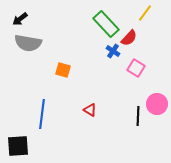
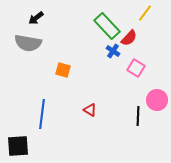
black arrow: moved 16 px right, 1 px up
green rectangle: moved 1 px right, 2 px down
pink circle: moved 4 px up
